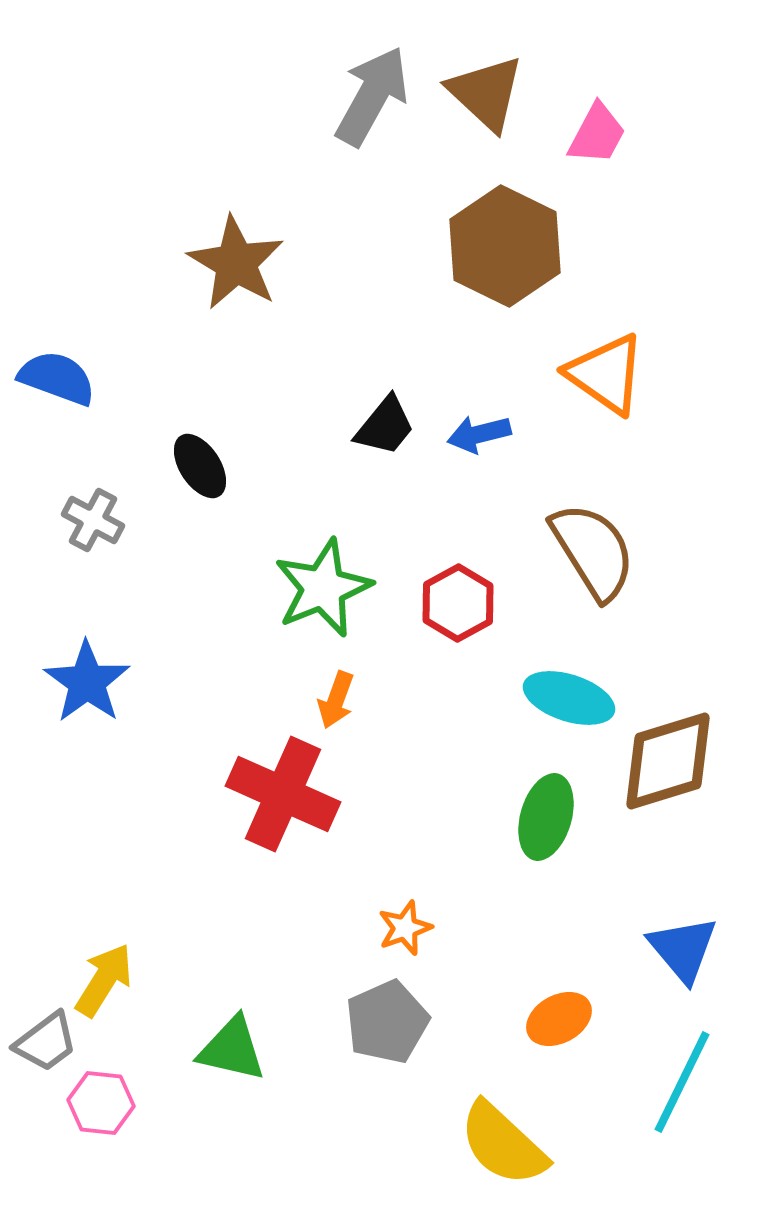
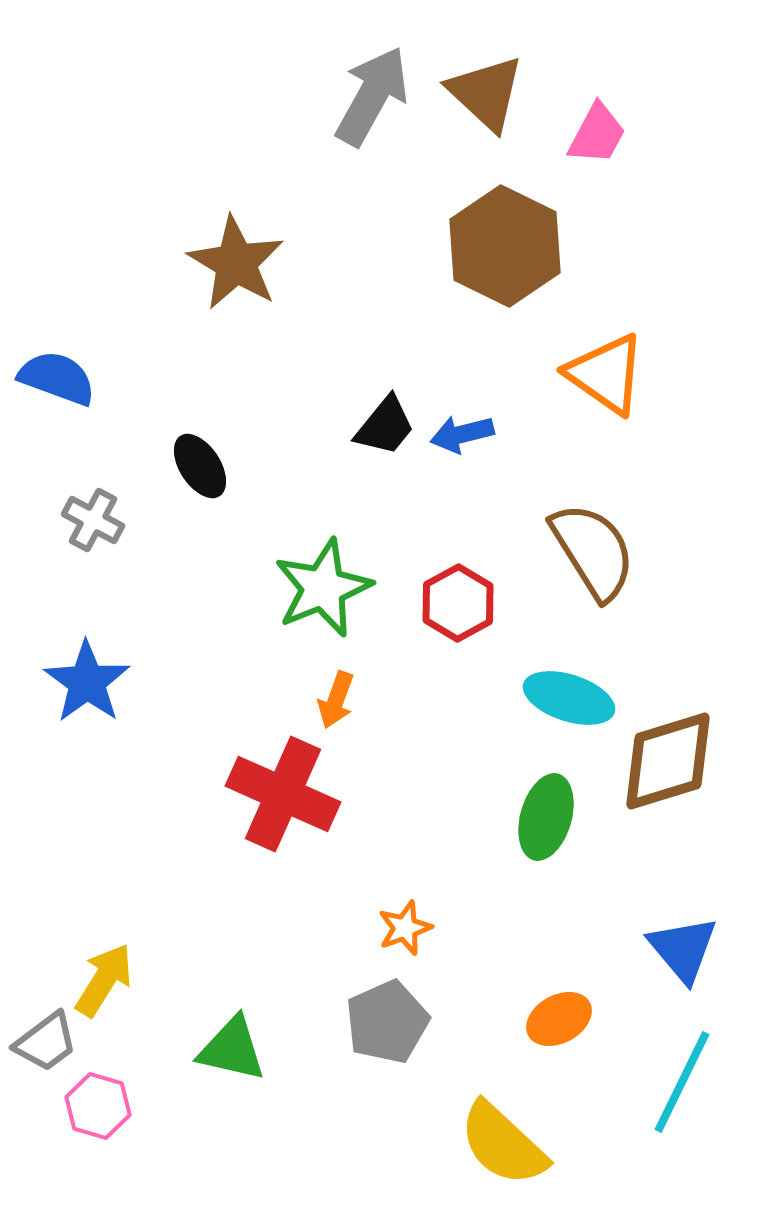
blue arrow: moved 17 px left
pink hexagon: moved 3 px left, 3 px down; rotated 10 degrees clockwise
